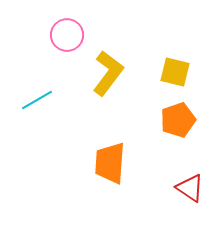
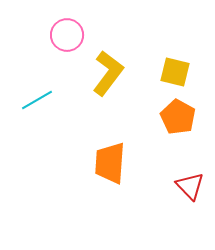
orange pentagon: moved 3 px up; rotated 24 degrees counterclockwise
red triangle: moved 2 px up; rotated 12 degrees clockwise
